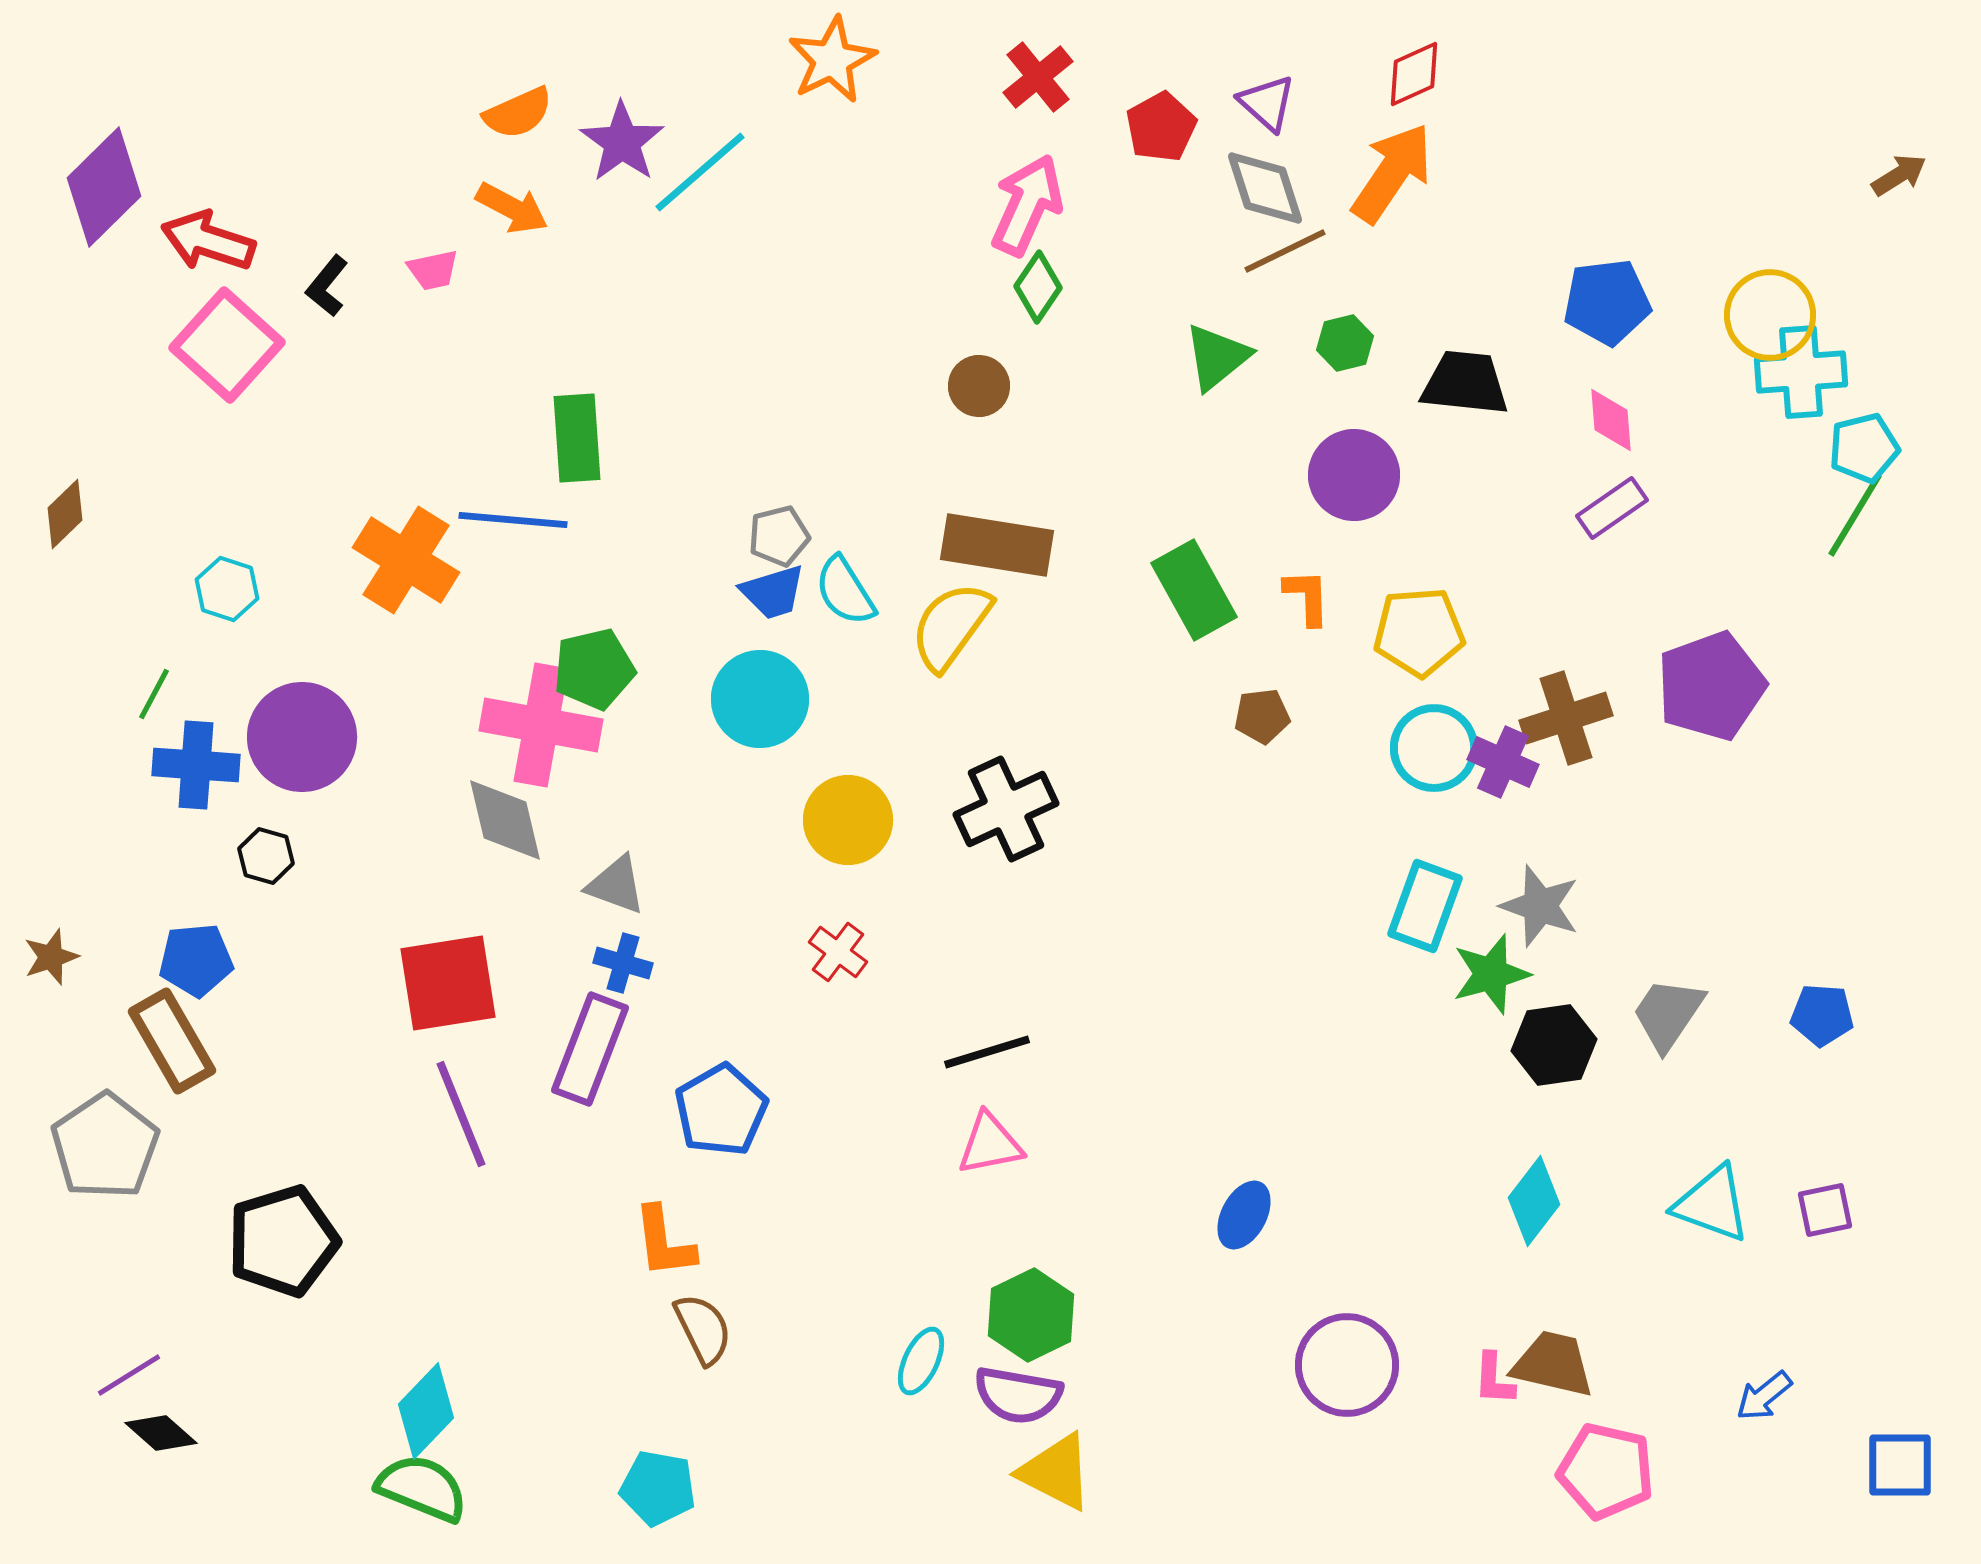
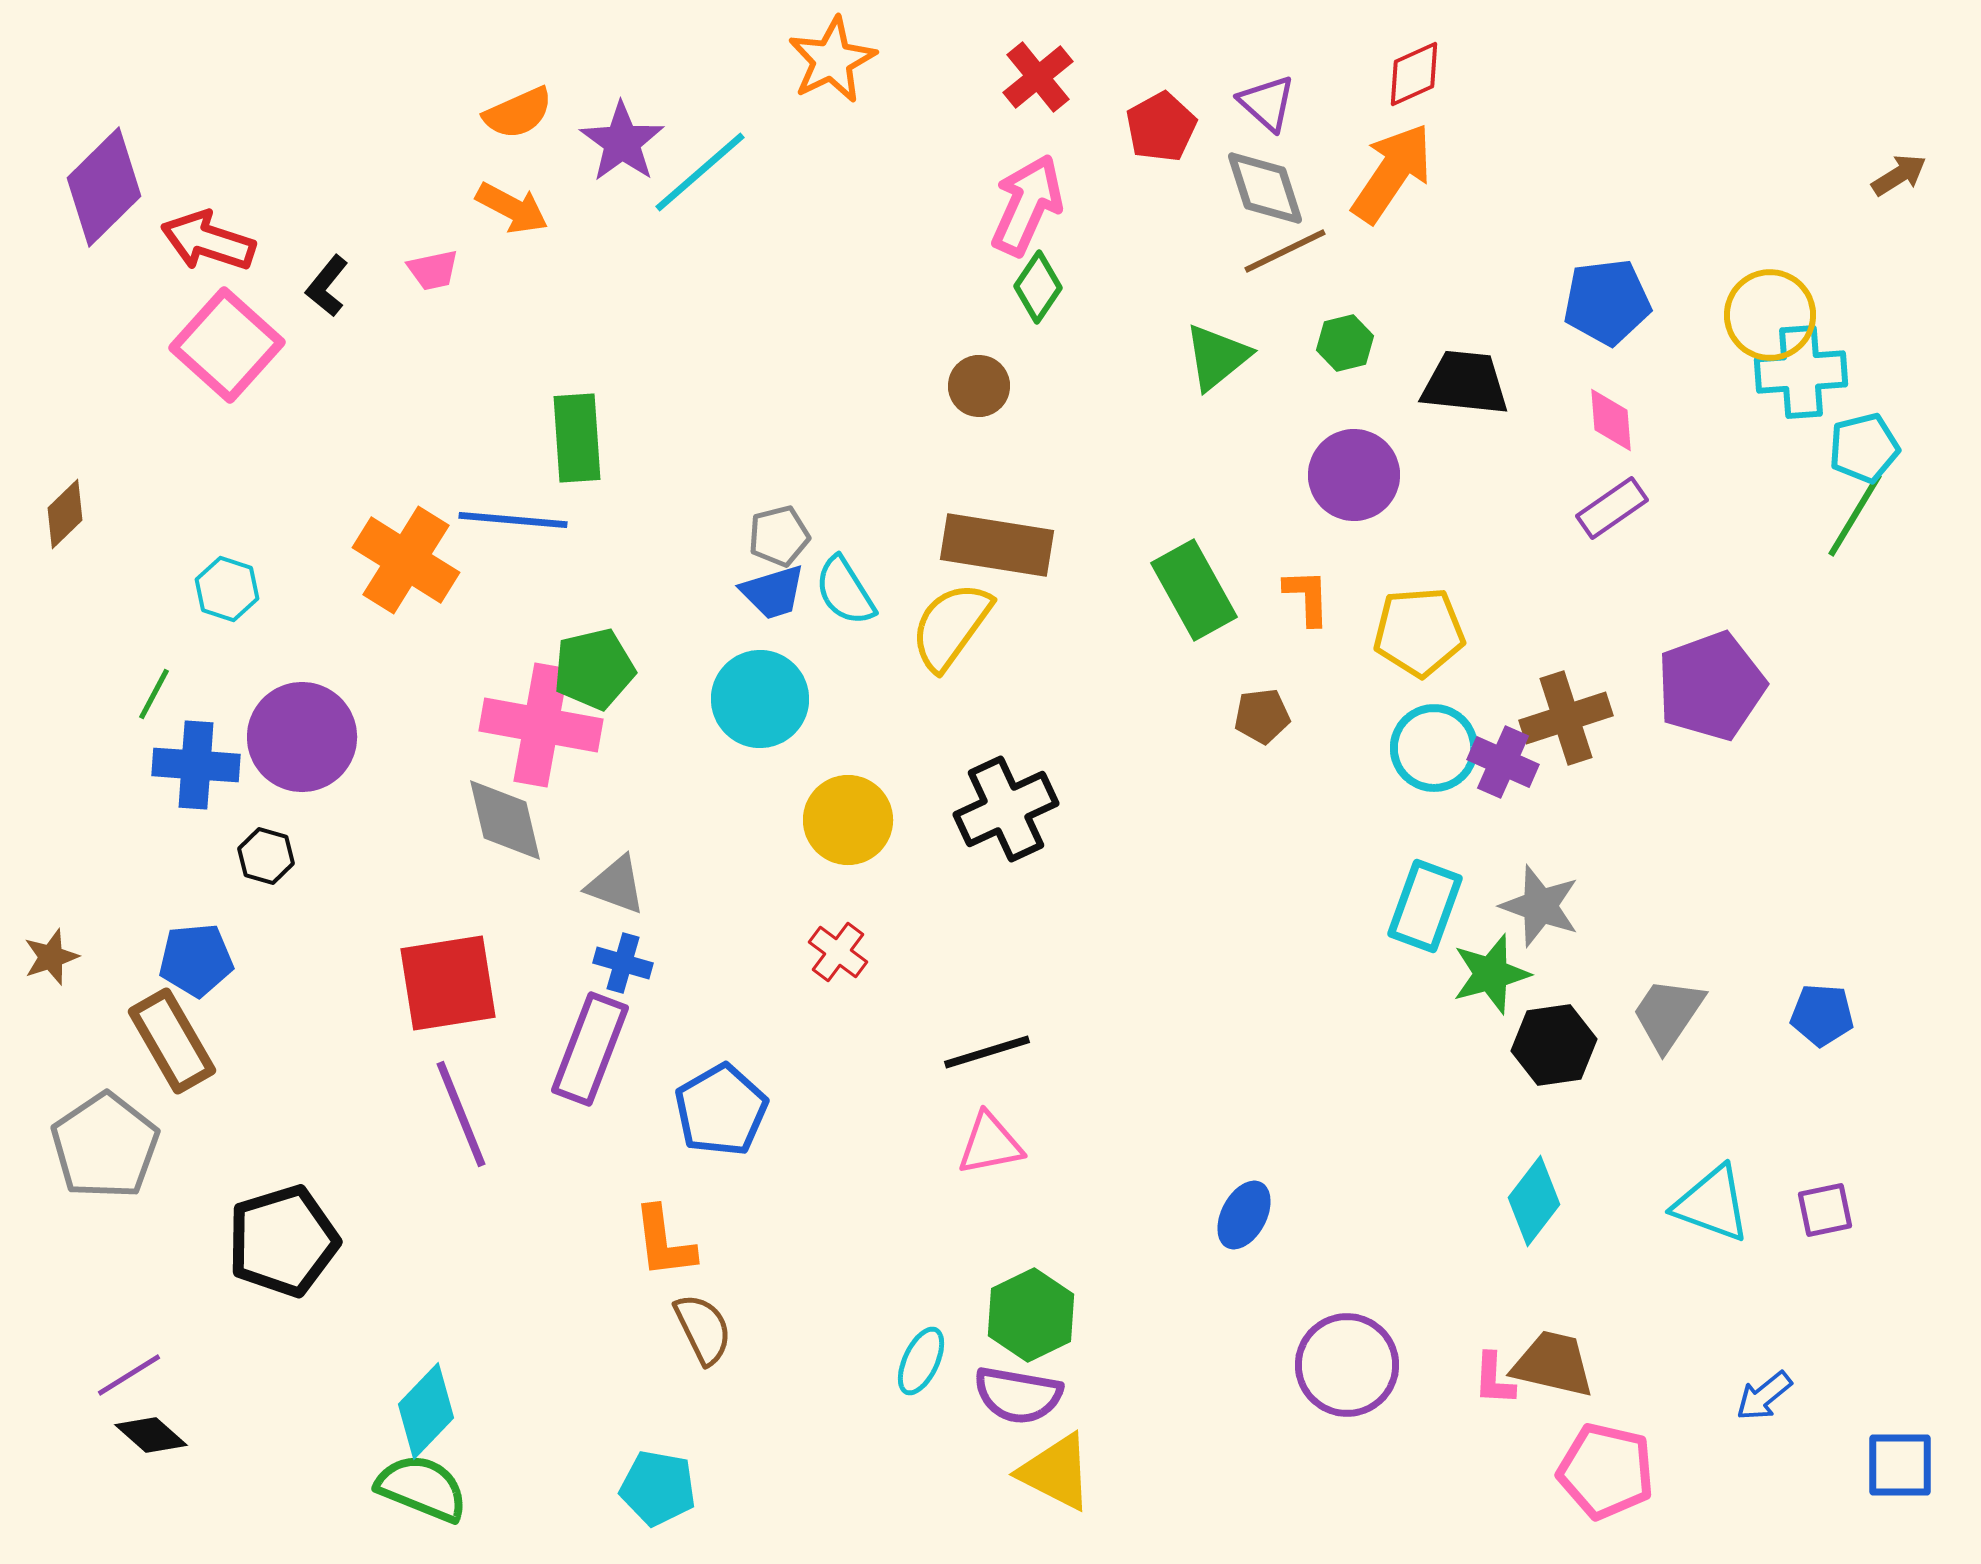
black diamond at (161, 1433): moved 10 px left, 2 px down
